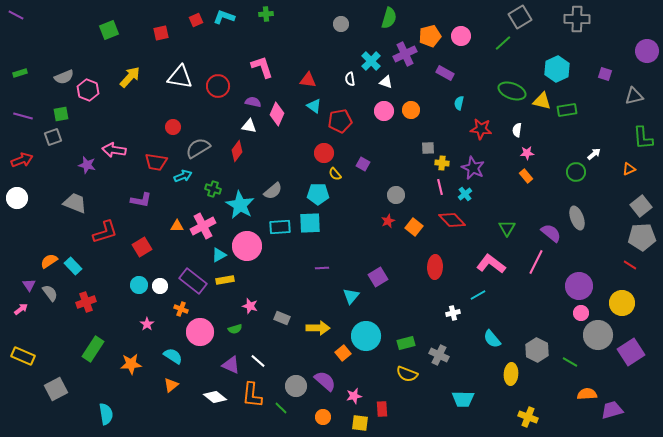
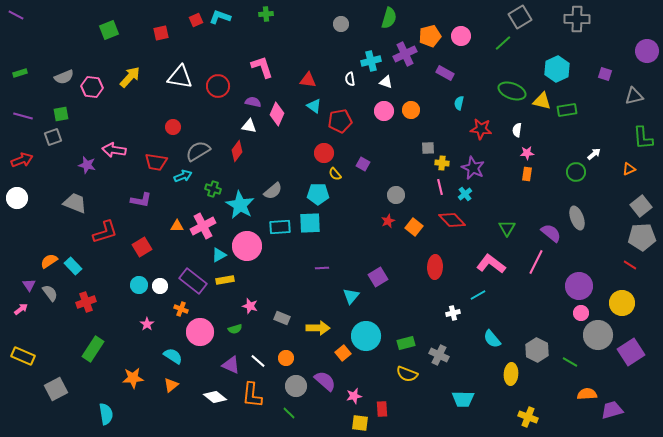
cyan L-shape at (224, 17): moved 4 px left
cyan cross at (371, 61): rotated 30 degrees clockwise
pink hexagon at (88, 90): moved 4 px right, 3 px up; rotated 15 degrees counterclockwise
gray semicircle at (198, 148): moved 3 px down
orange rectangle at (526, 176): moved 1 px right, 2 px up; rotated 48 degrees clockwise
orange star at (131, 364): moved 2 px right, 14 px down
green line at (281, 408): moved 8 px right, 5 px down
orange circle at (323, 417): moved 37 px left, 59 px up
